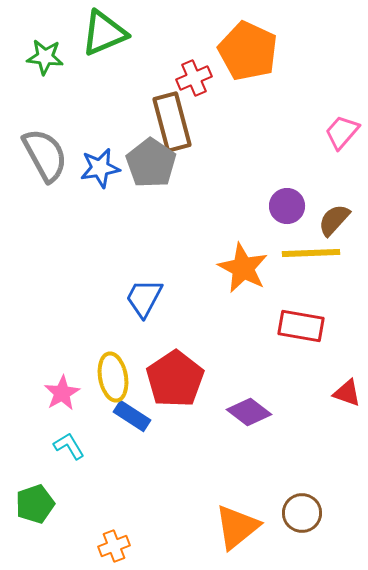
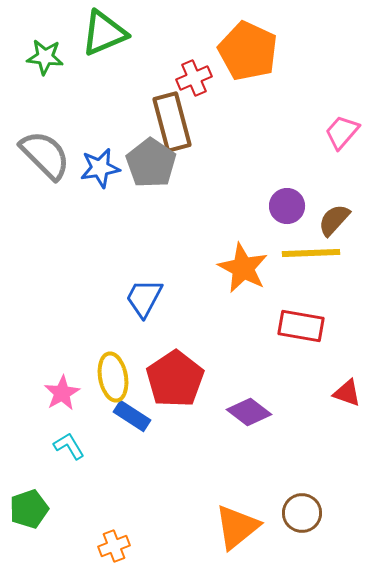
gray semicircle: rotated 16 degrees counterclockwise
green pentagon: moved 6 px left, 5 px down
